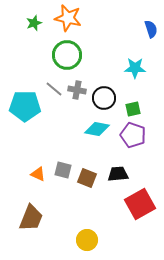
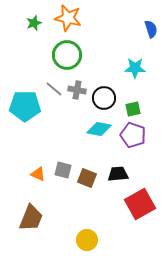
cyan diamond: moved 2 px right
